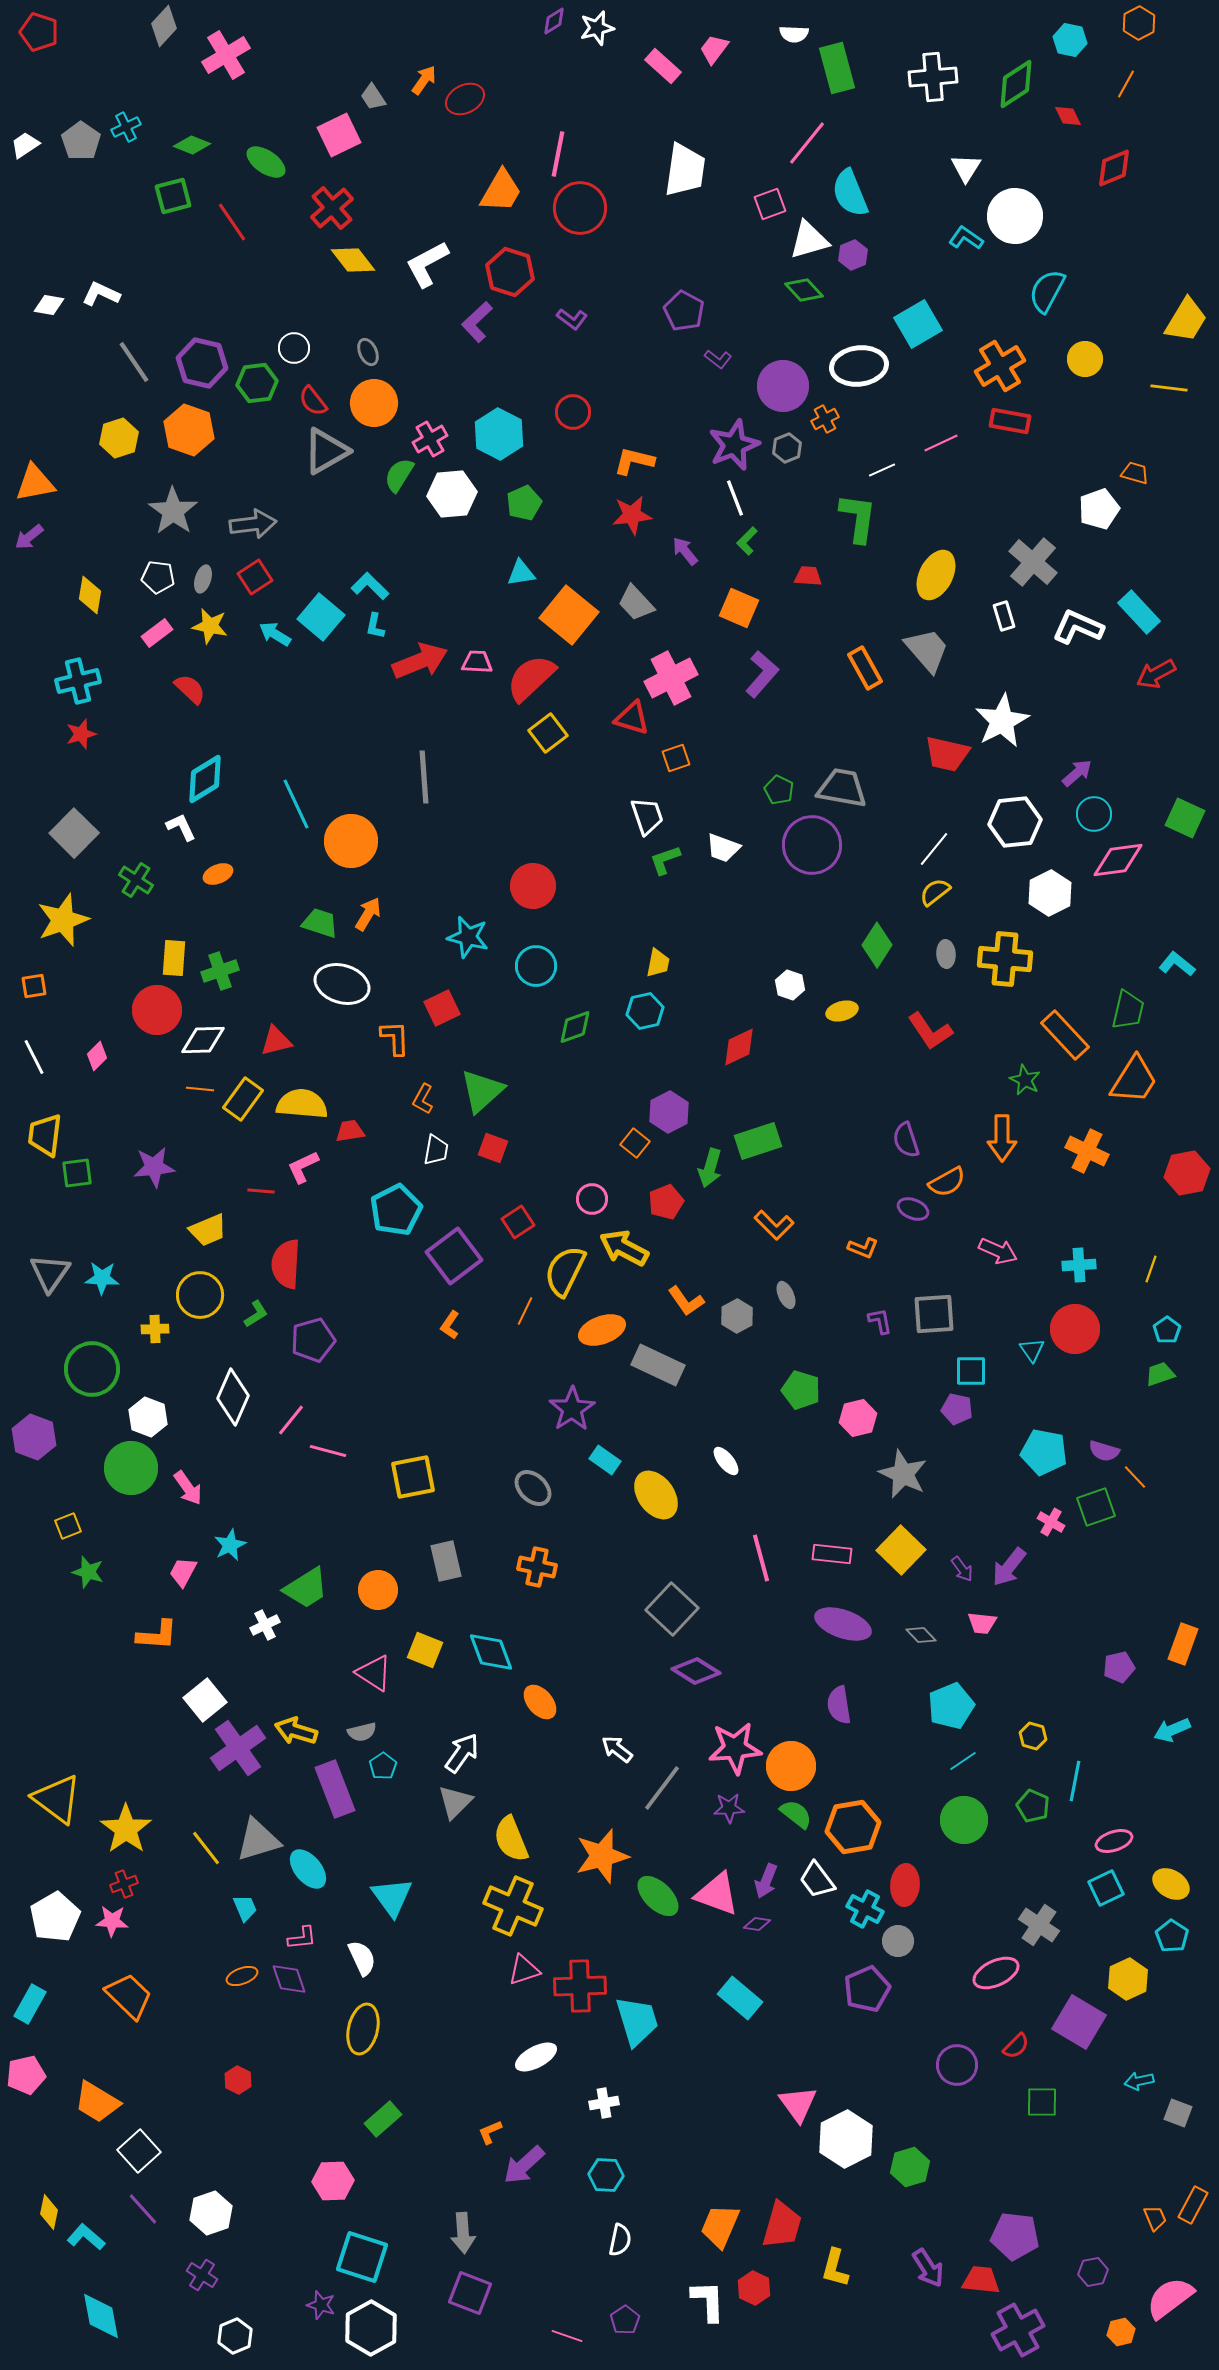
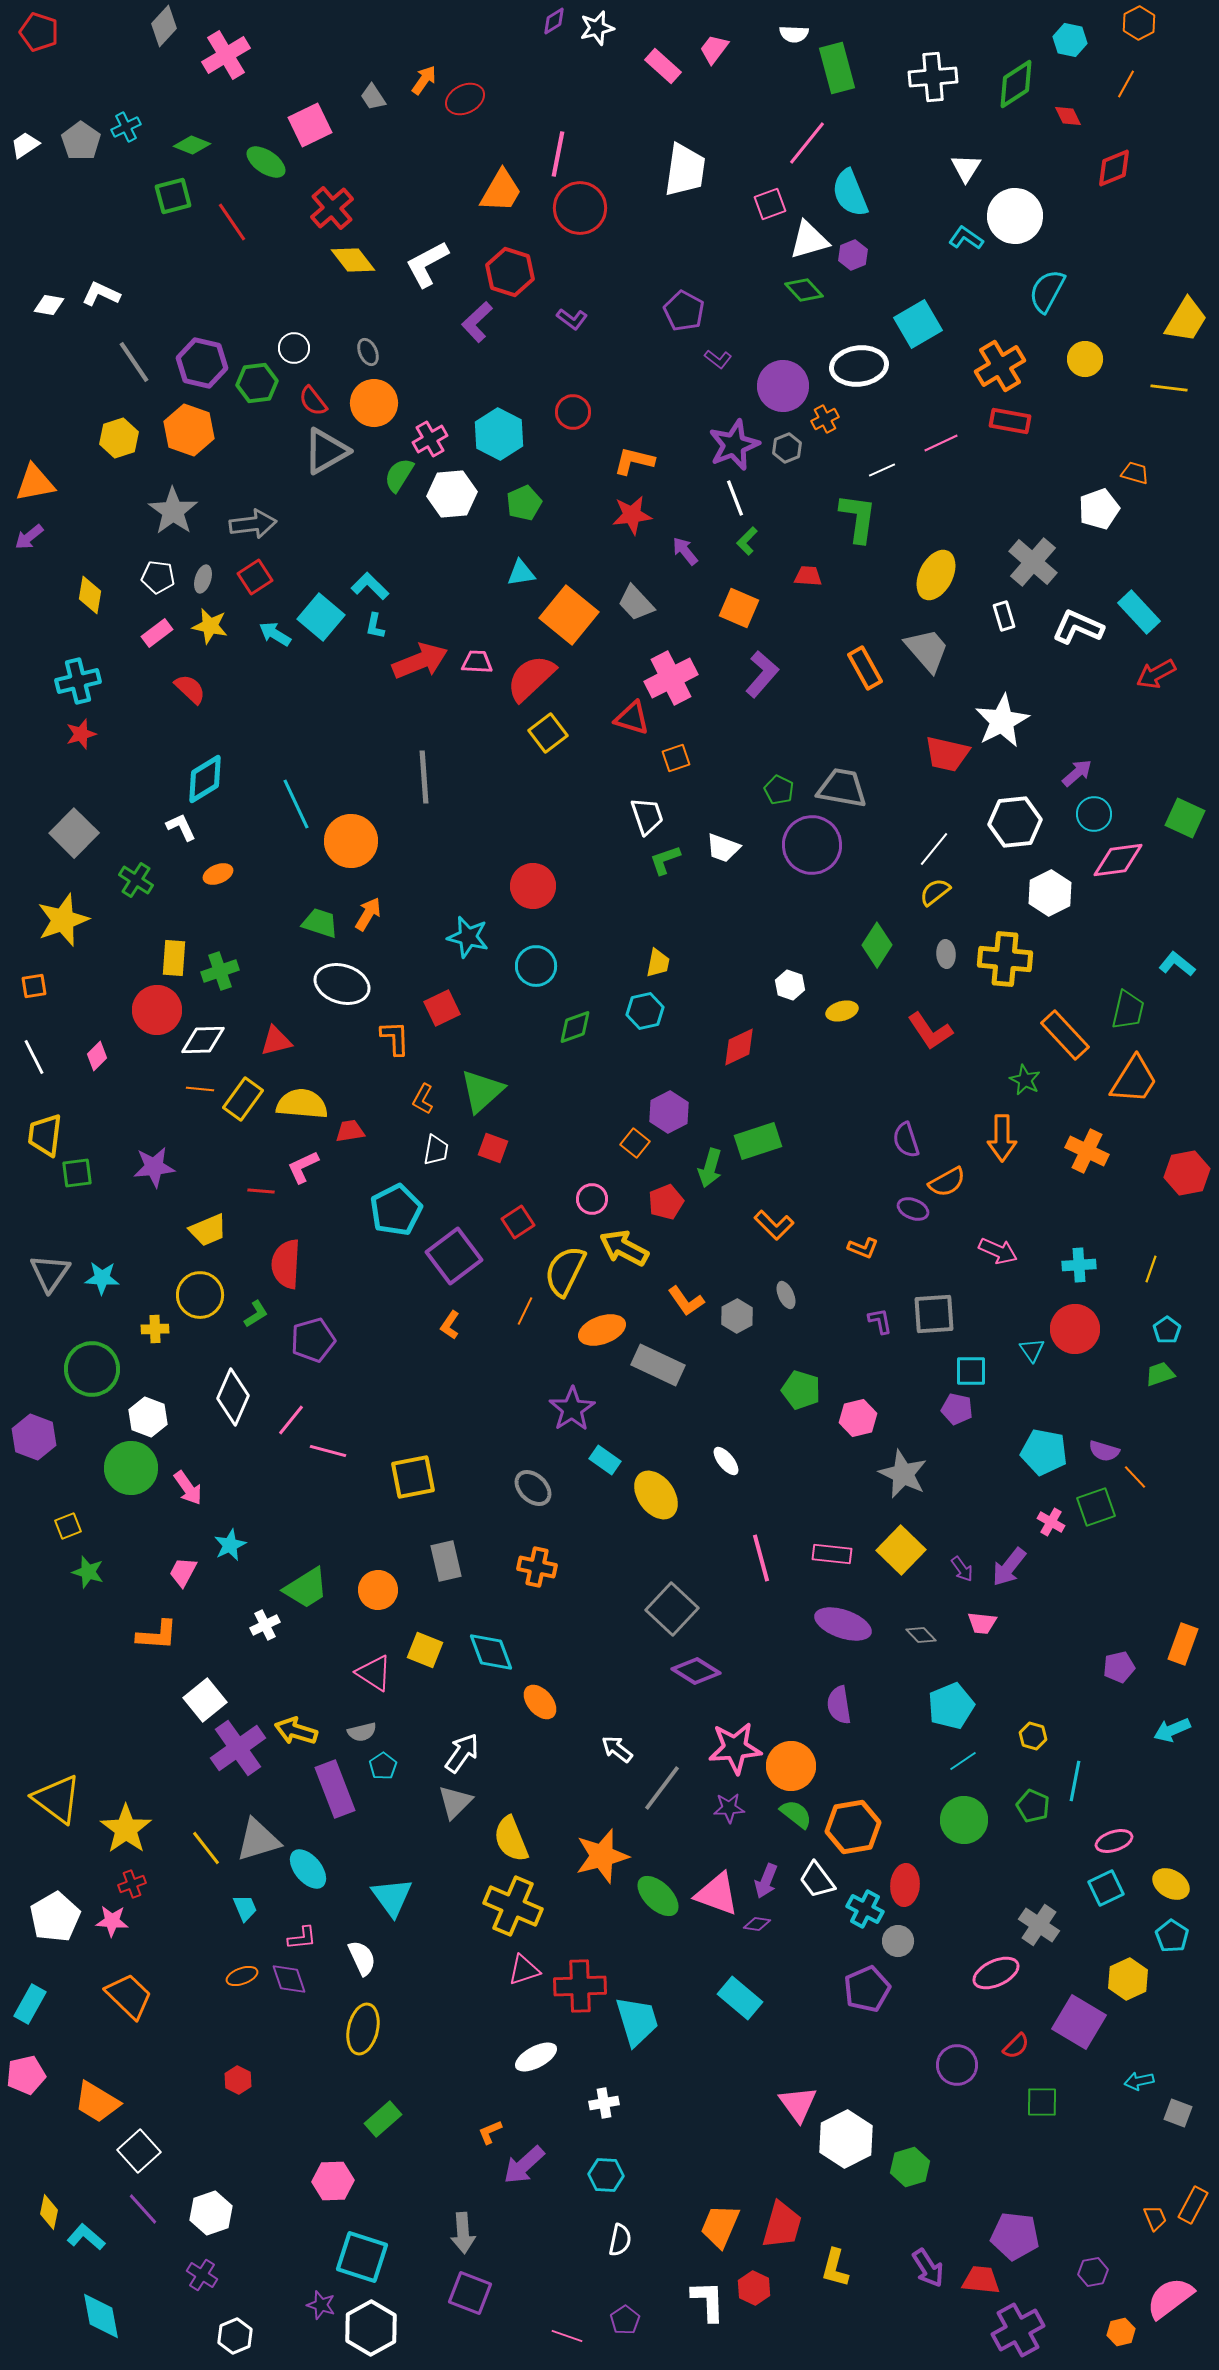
pink square at (339, 135): moved 29 px left, 10 px up
red cross at (124, 1884): moved 8 px right
